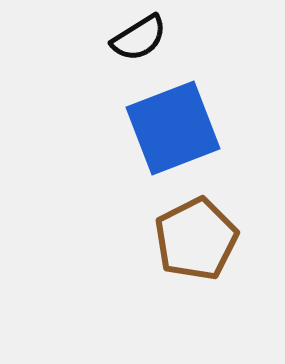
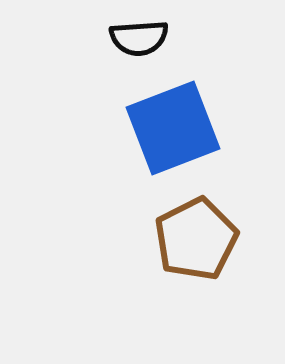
black semicircle: rotated 28 degrees clockwise
